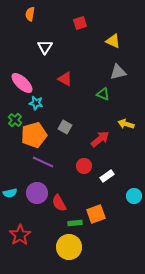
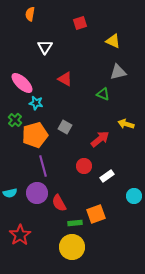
orange pentagon: moved 1 px right
purple line: moved 4 px down; rotated 50 degrees clockwise
yellow circle: moved 3 px right
